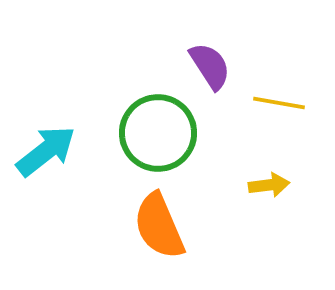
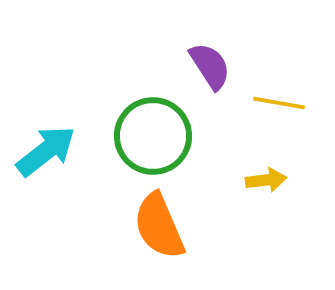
green circle: moved 5 px left, 3 px down
yellow arrow: moved 3 px left, 5 px up
